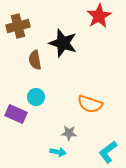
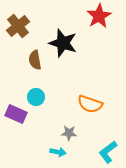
brown cross: rotated 25 degrees counterclockwise
